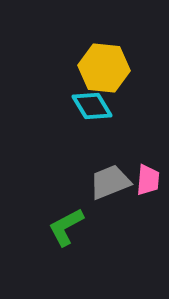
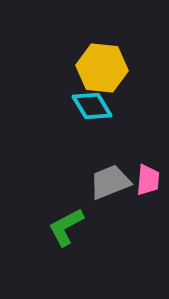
yellow hexagon: moved 2 px left
